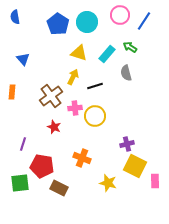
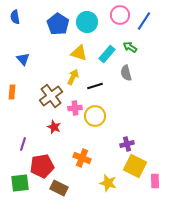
red pentagon: rotated 20 degrees counterclockwise
